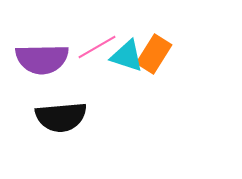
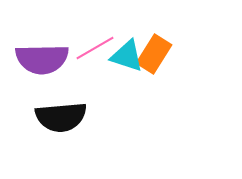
pink line: moved 2 px left, 1 px down
